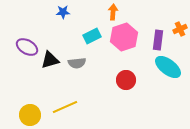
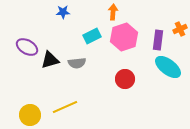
red circle: moved 1 px left, 1 px up
